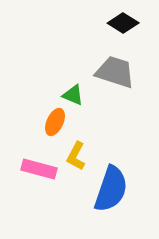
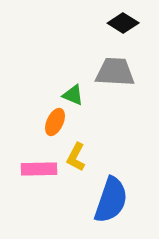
gray trapezoid: rotated 15 degrees counterclockwise
yellow L-shape: moved 1 px down
pink rectangle: rotated 16 degrees counterclockwise
blue semicircle: moved 11 px down
